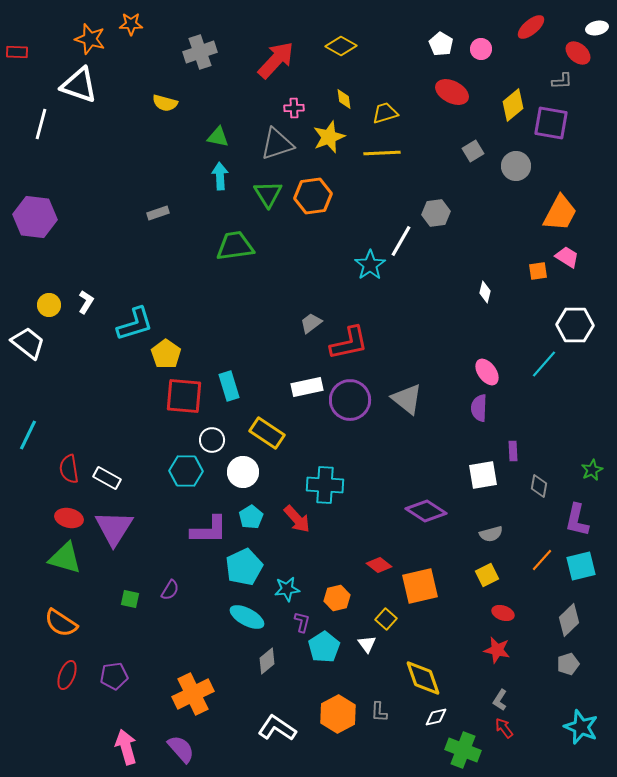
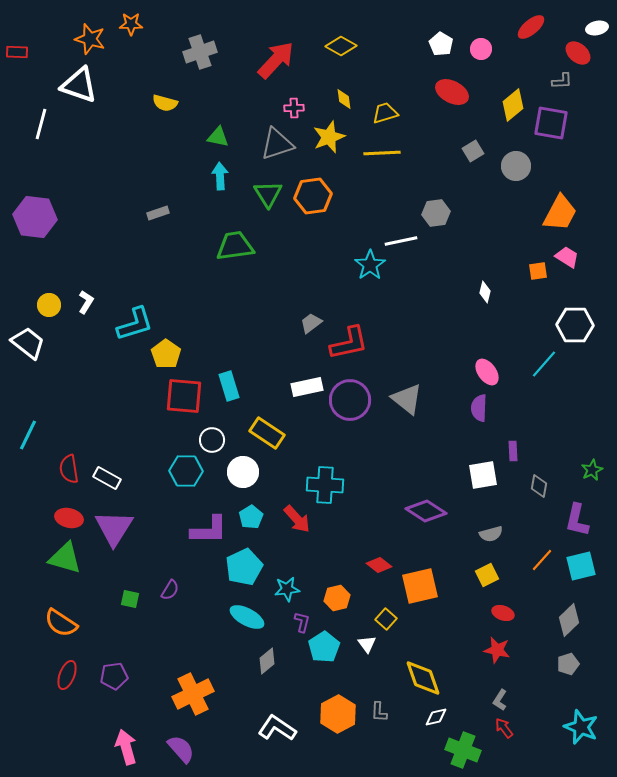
white line at (401, 241): rotated 48 degrees clockwise
